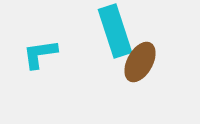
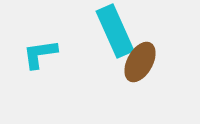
cyan rectangle: rotated 6 degrees counterclockwise
